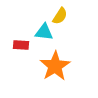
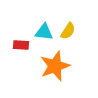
yellow semicircle: moved 8 px right, 15 px down
orange star: rotated 12 degrees clockwise
